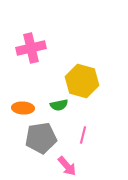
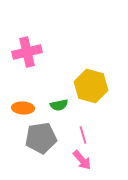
pink cross: moved 4 px left, 4 px down
yellow hexagon: moved 9 px right, 5 px down
pink line: rotated 30 degrees counterclockwise
pink arrow: moved 15 px right, 6 px up
